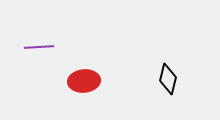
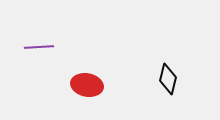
red ellipse: moved 3 px right, 4 px down; rotated 16 degrees clockwise
